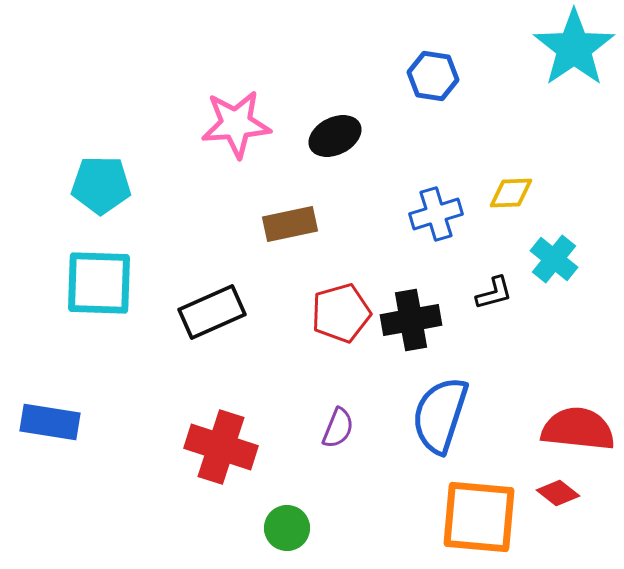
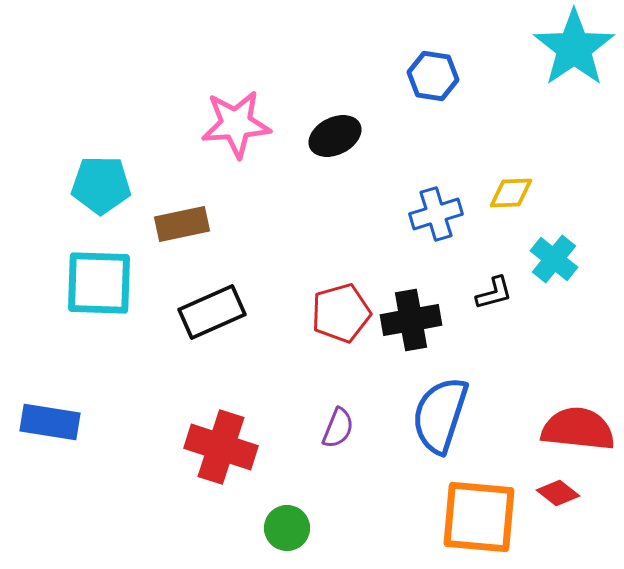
brown rectangle: moved 108 px left
